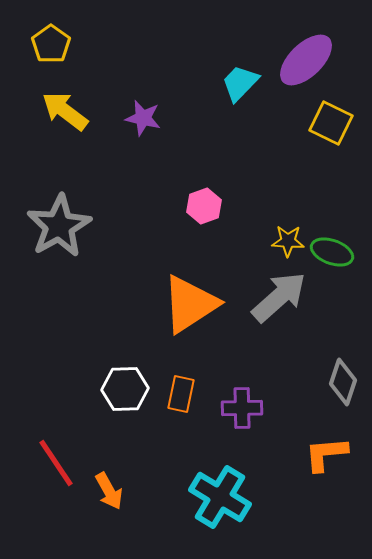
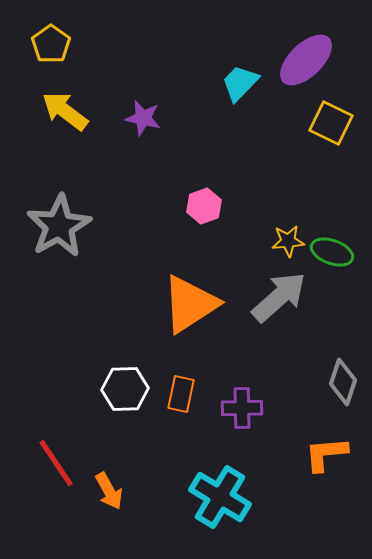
yellow star: rotated 8 degrees counterclockwise
